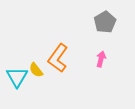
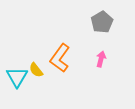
gray pentagon: moved 3 px left
orange L-shape: moved 2 px right
